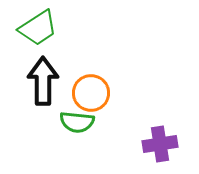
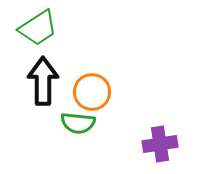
orange circle: moved 1 px right, 1 px up
green semicircle: moved 1 px right, 1 px down
